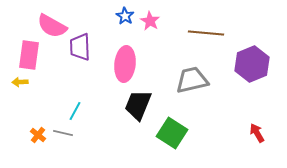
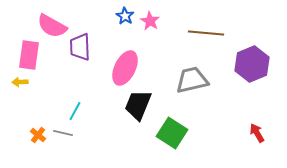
pink ellipse: moved 4 px down; rotated 20 degrees clockwise
